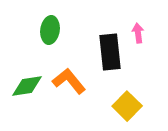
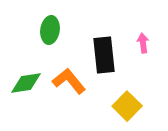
pink arrow: moved 5 px right, 10 px down
black rectangle: moved 6 px left, 3 px down
green diamond: moved 1 px left, 3 px up
